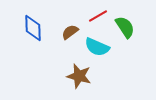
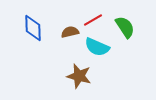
red line: moved 5 px left, 4 px down
brown semicircle: rotated 24 degrees clockwise
